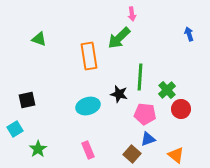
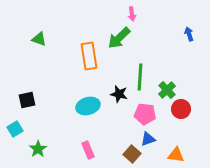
orange triangle: rotated 30 degrees counterclockwise
